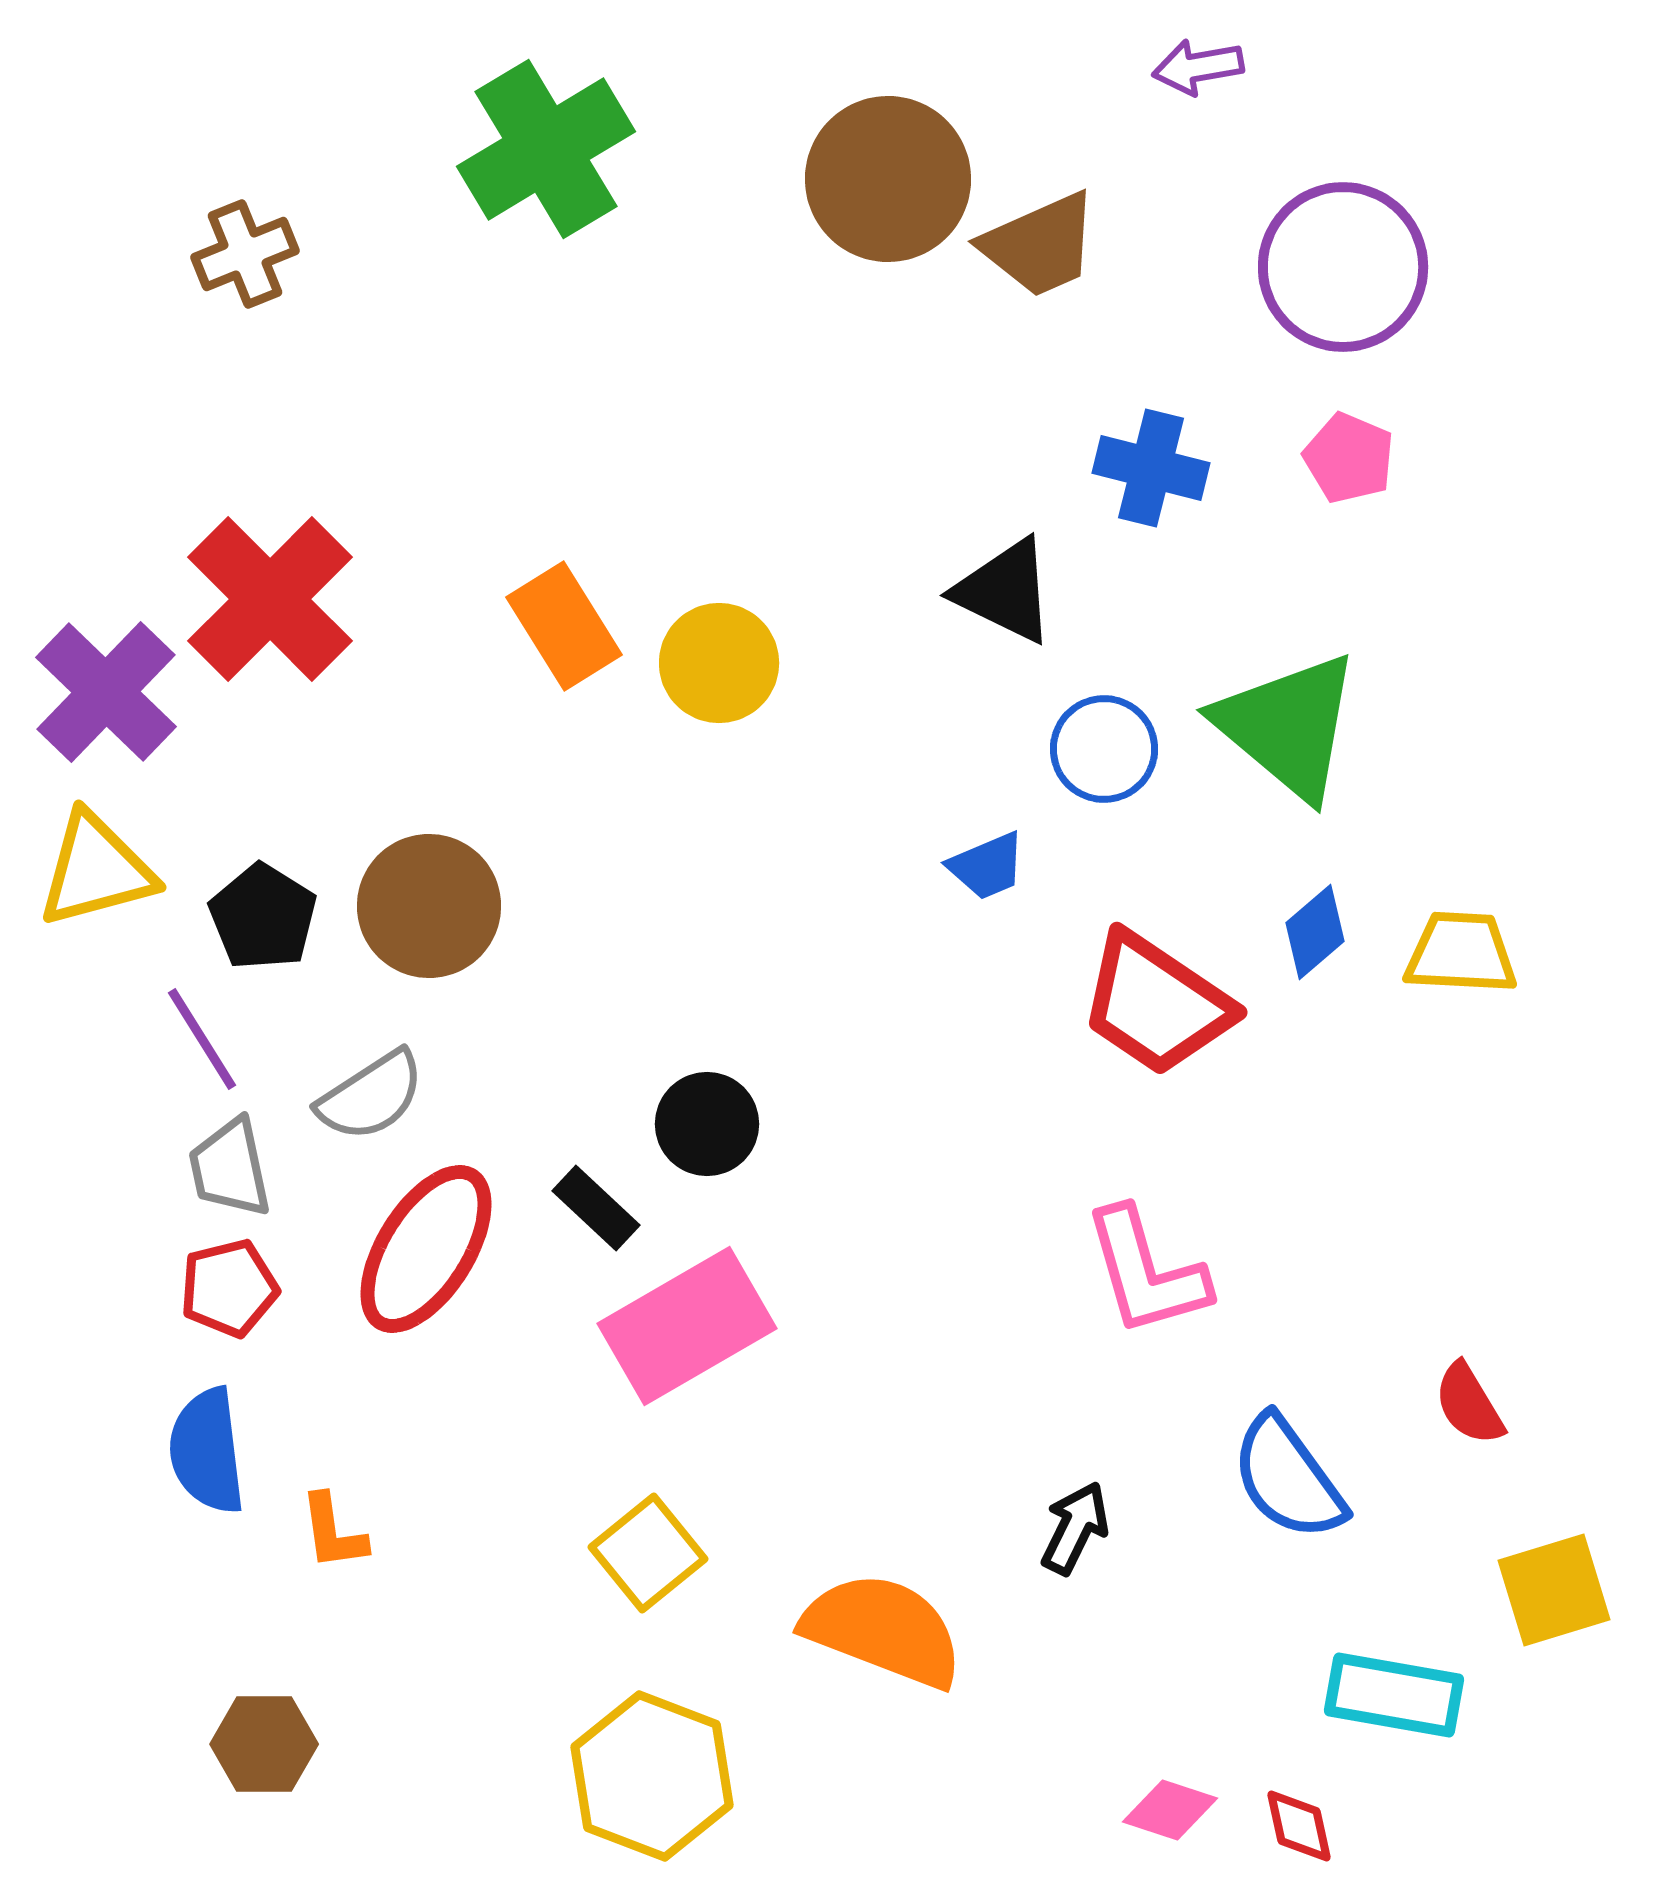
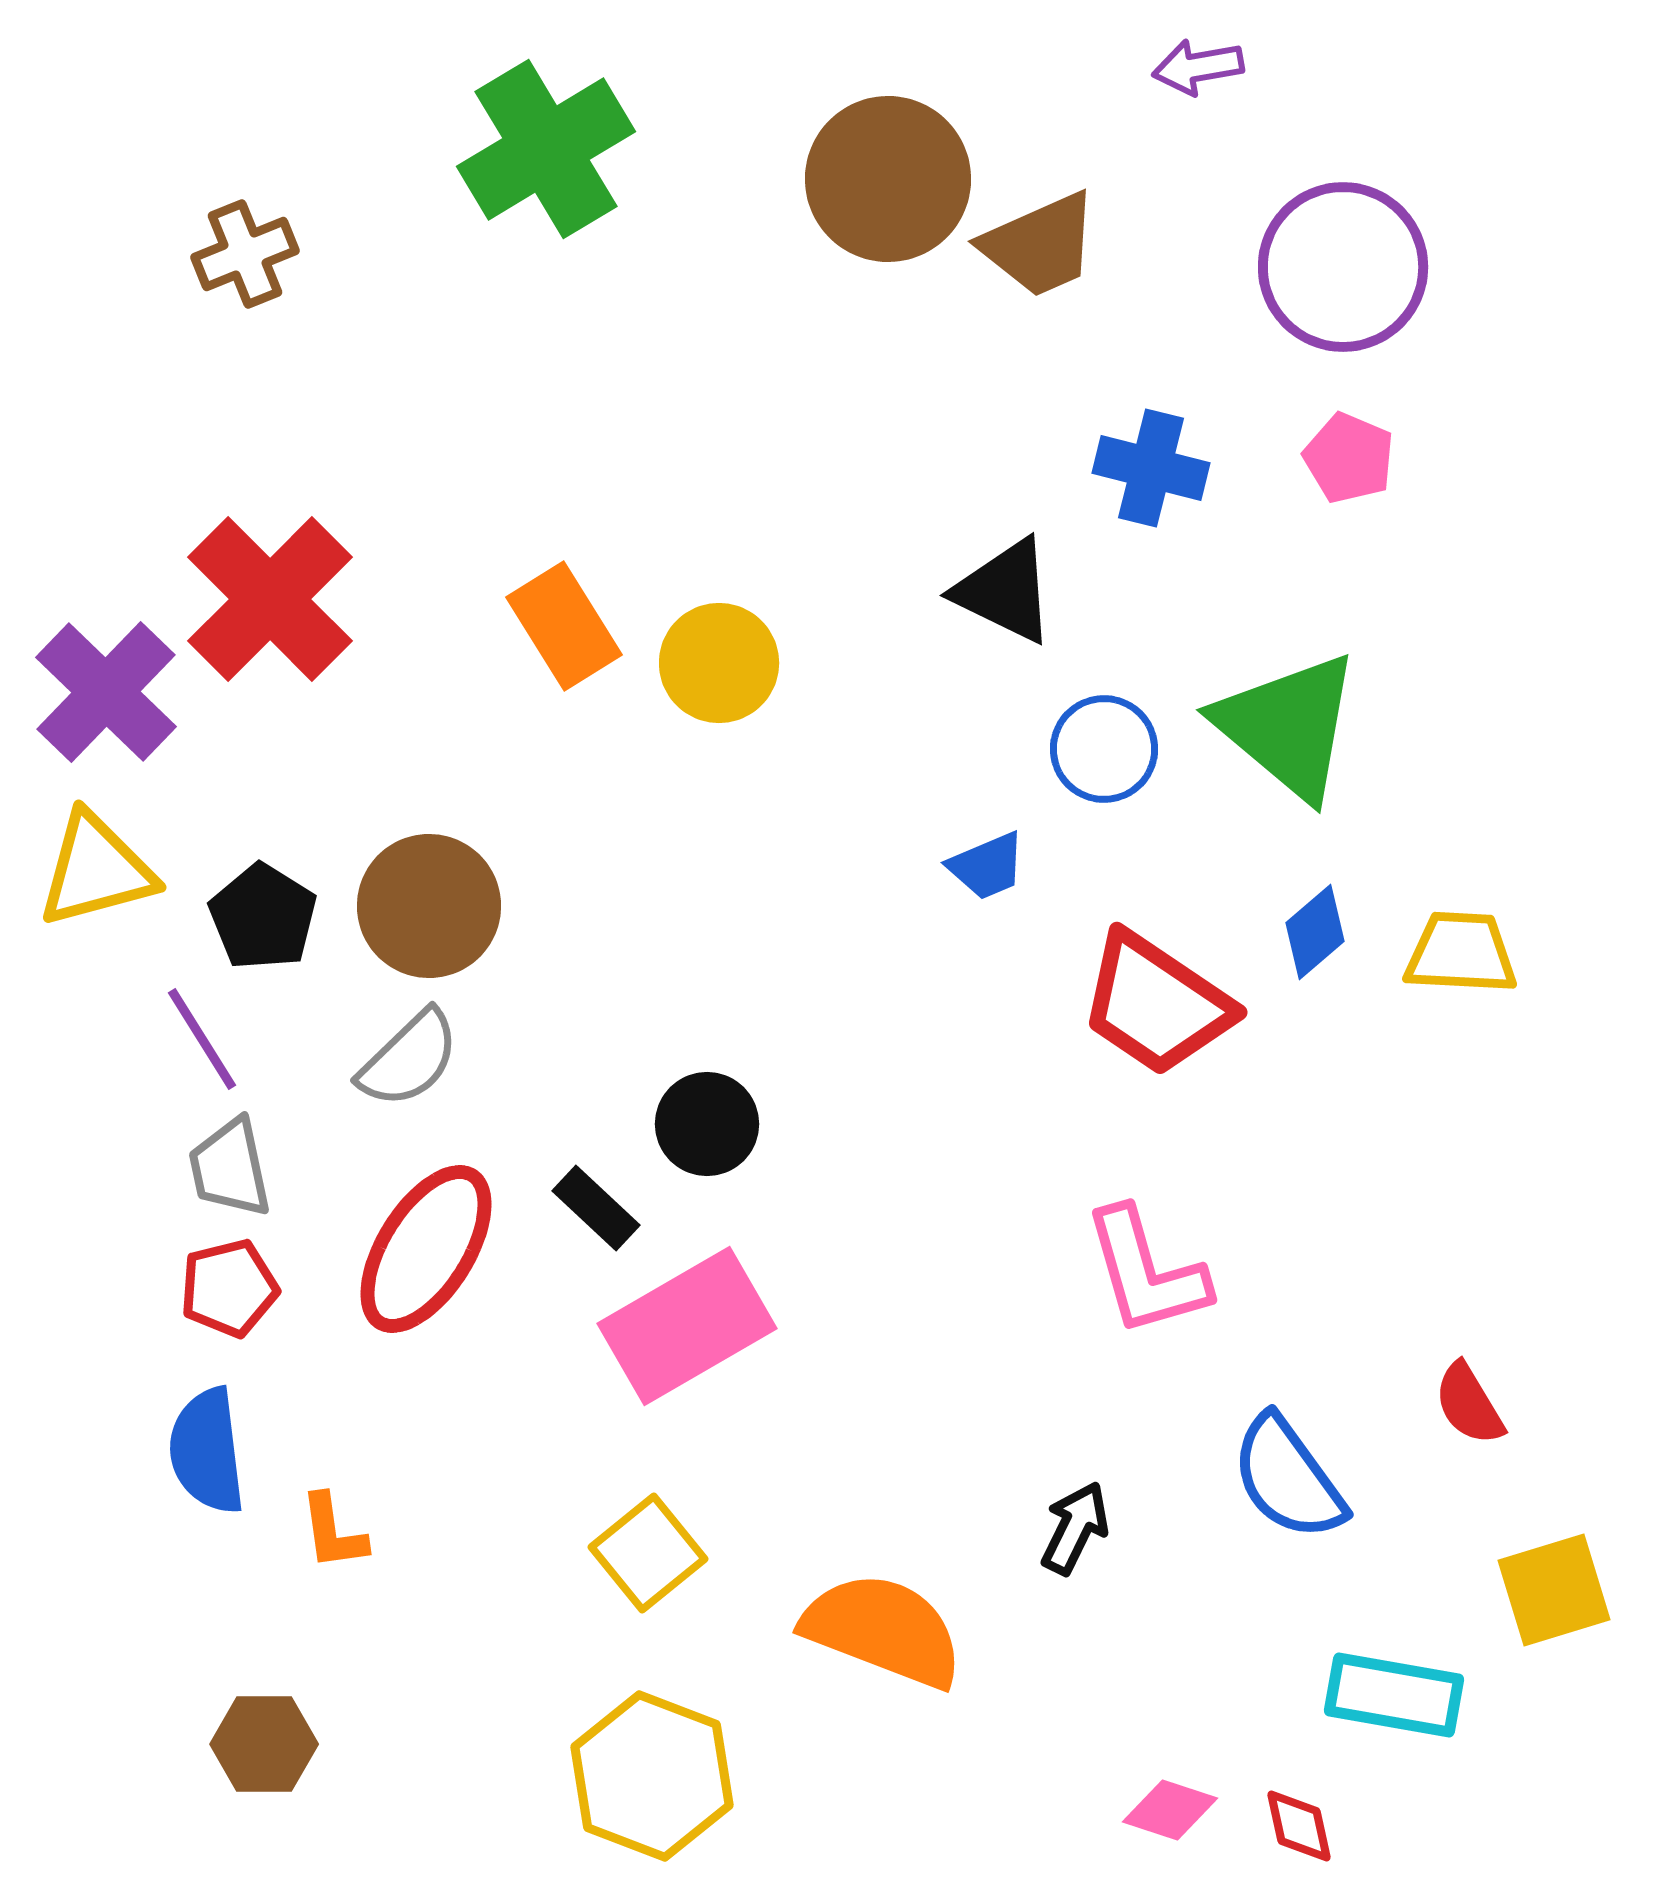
gray semicircle at (371, 1096): moved 38 px right, 37 px up; rotated 11 degrees counterclockwise
